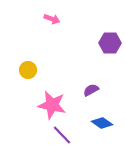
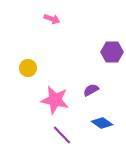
purple hexagon: moved 2 px right, 9 px down
yellow circle: moved 2 px up
pink star: moved 3 px right, 5 px up
